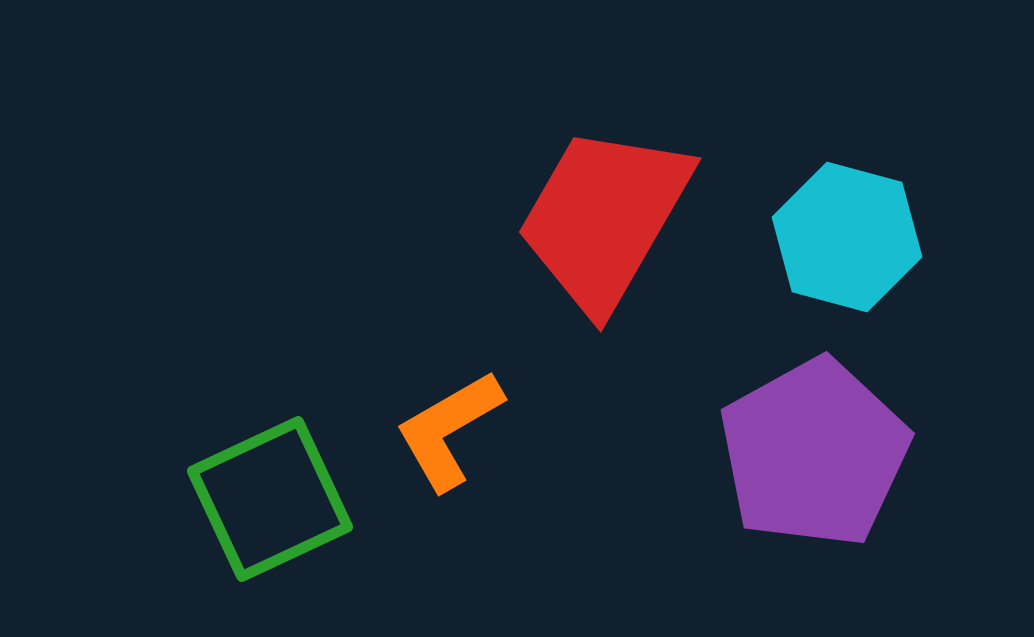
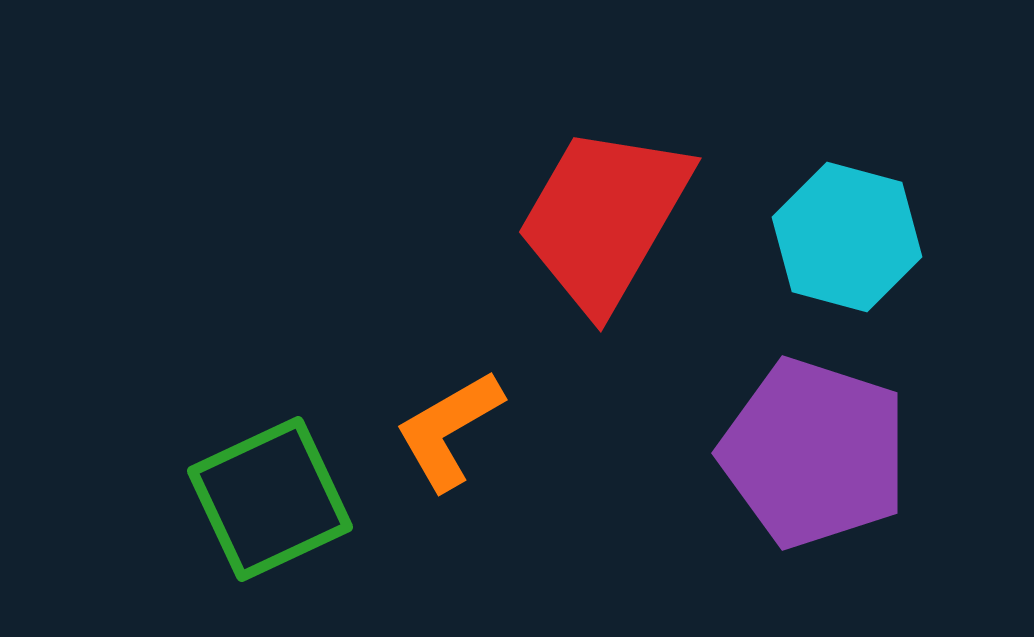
purple pentagon: rotated 25 degrees counterclockwise
